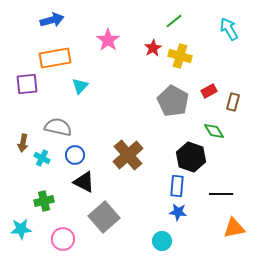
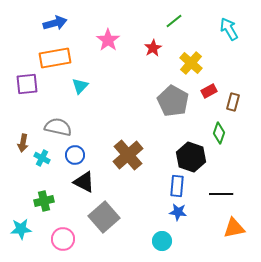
blue arrow: moved 3 px right, 3 px down
yellow cross: moved 11 px right, 7 px down; rotated 25 degrees clockwise
green diamond: moved 5 px right, 2 px down; rotated 50 degrees clockwise
